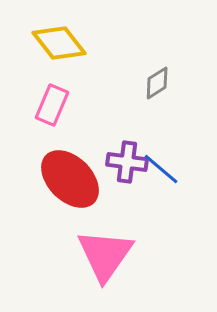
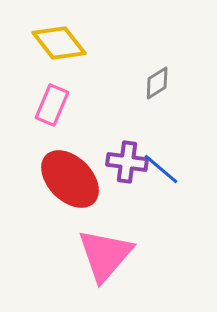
pink triangle: rotated 6 degrees clockwise
